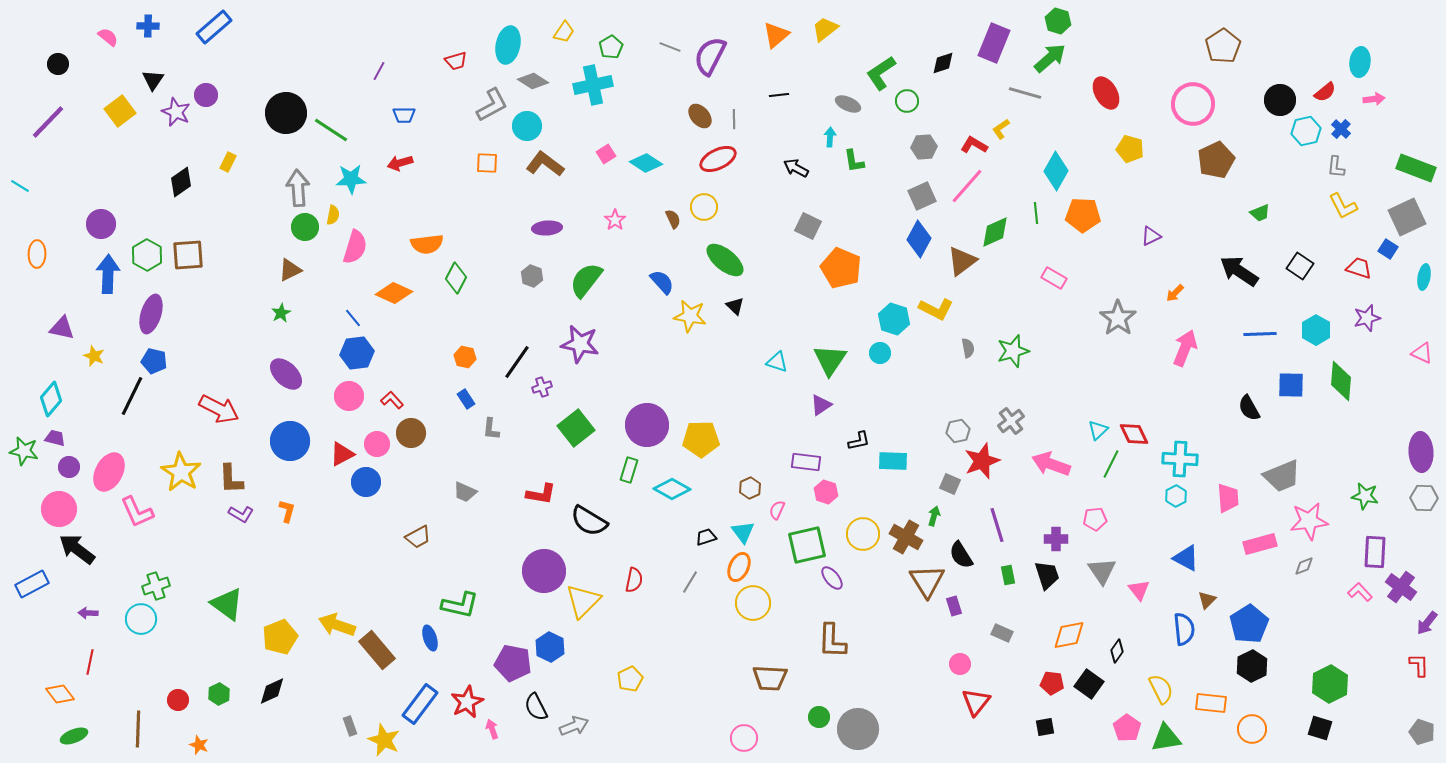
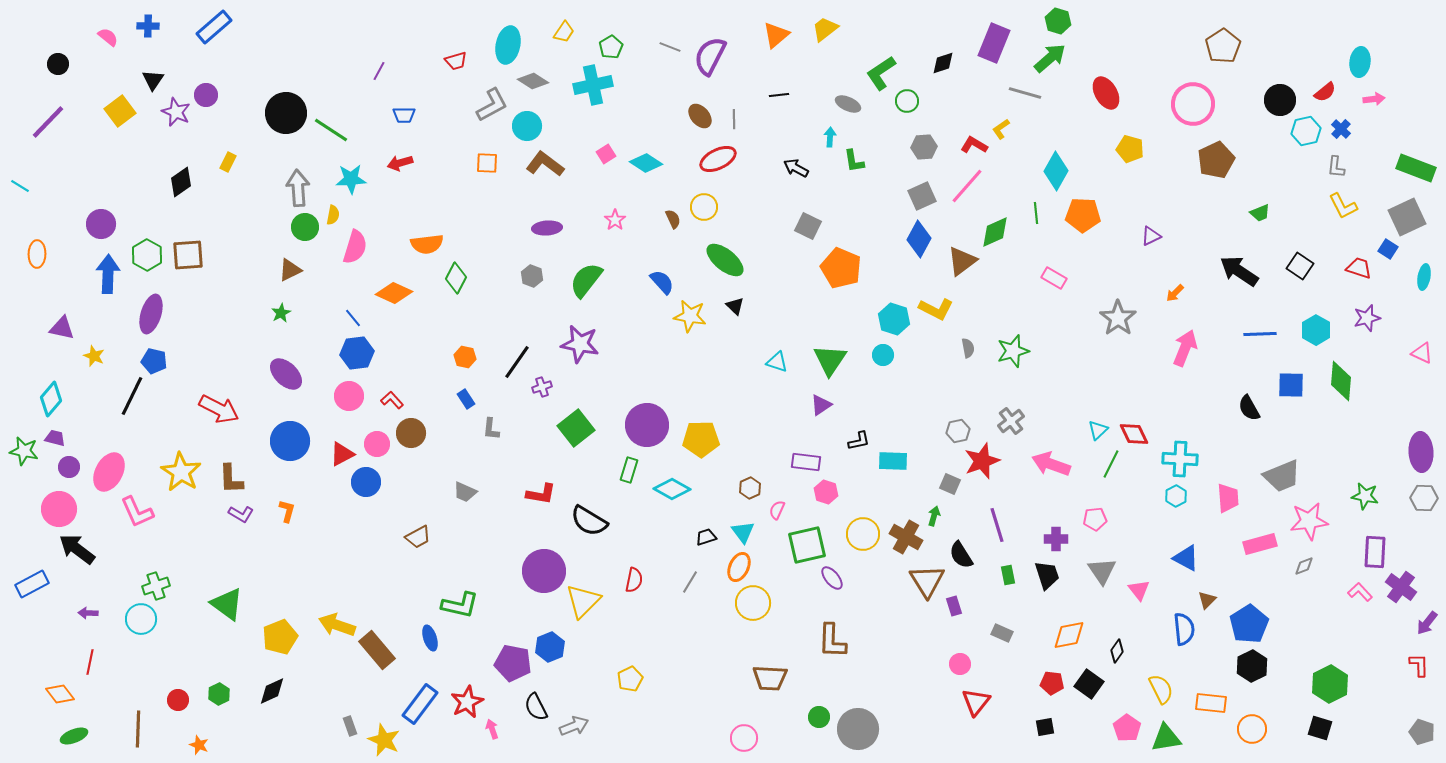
cyan circle at (880, 353): moved 3 px right, 2 px down
blue hexagon at (550, 647): rotated 12 degrees clockwise
